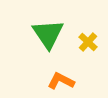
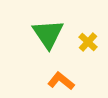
orange L-shape: rotated 12 degrees clockwise
